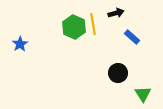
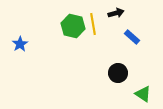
green hexagon: moved 1 px left, 1 px up; rotated 10 degrees counterclockwise
green triangle: rotated 24 degrees counterclockwise
